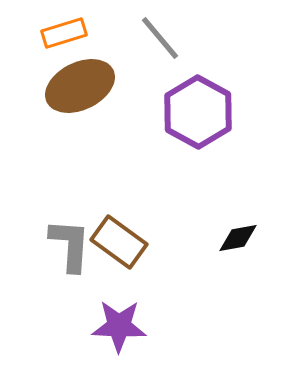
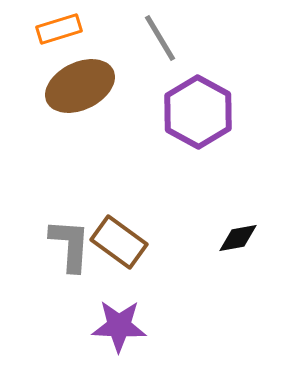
orange rectangle: moved 5 px left, 4 px up
gray line: rotated 9 degrees clockwise
